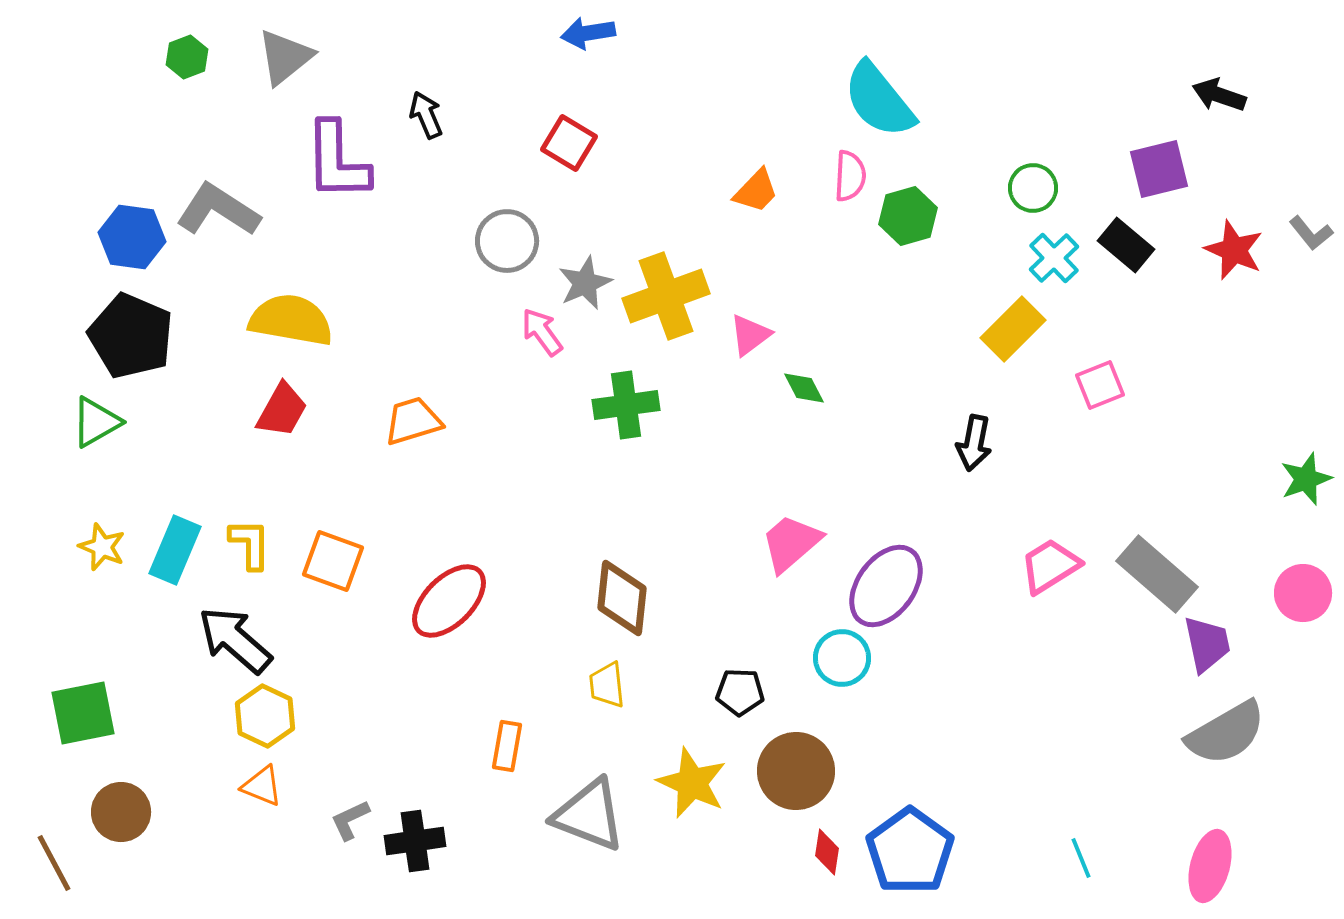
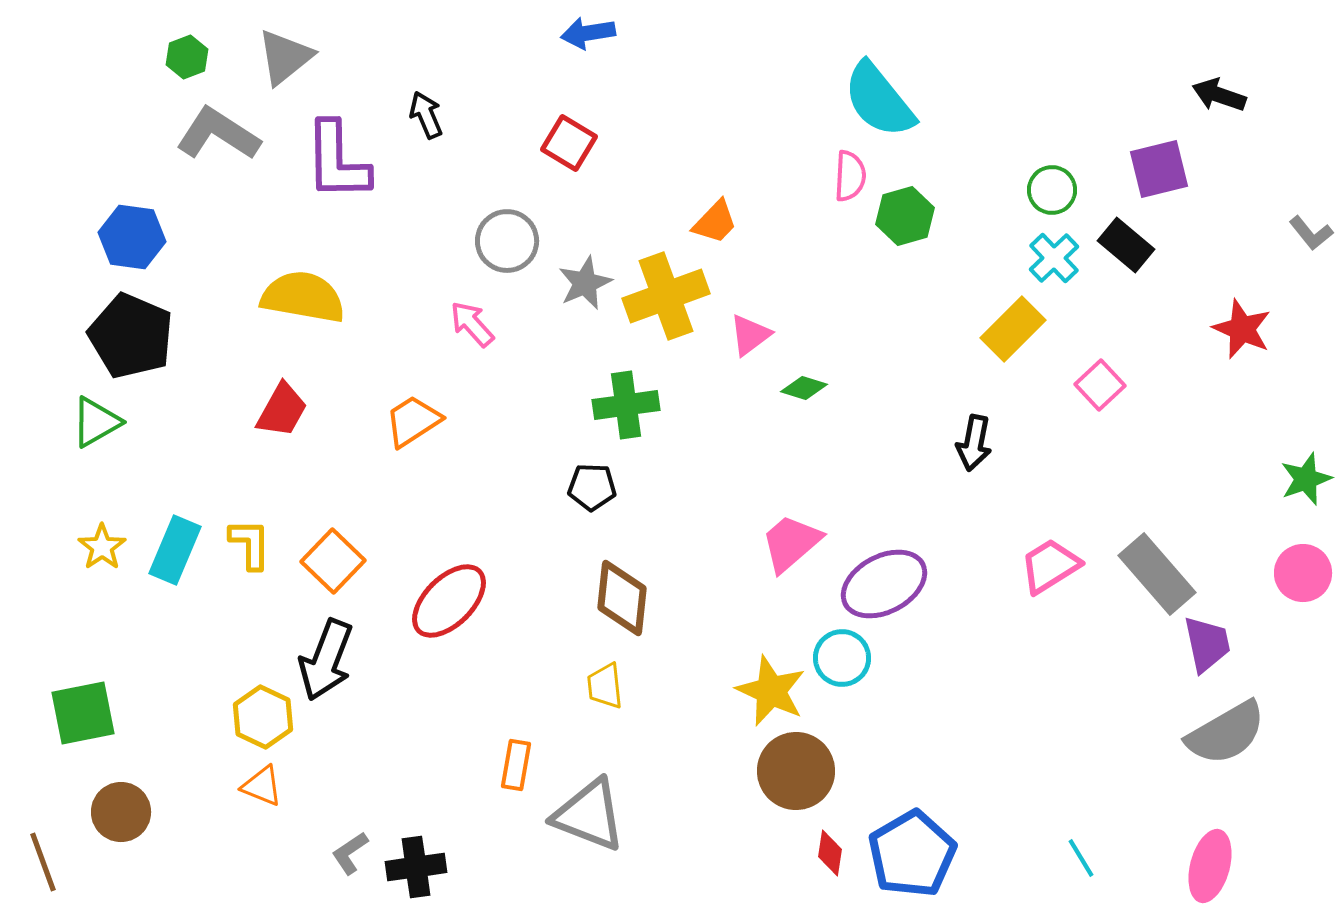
green circle at (1033, 188): moved 19 px right, 2 px down
orange trapezoid at (756, 191): moved 41 px left, 31 px down
gray L-shape at (218, 210): moved 76 px up
green hexagon at (908, 216): moved 3 px left
red star at (1234, 250): moved 8 px right, 79 px down
yellow semicircle at (291, 320): moved 12 px right, 23 px up
pink arrow at (542, 332): moved 70 px left, 8 px up; rotated 6 degrees counterclockwise
pink square at (1100, 385): rotated 21 degrees counterclockwise
green diamond at (804, 388): rotated 45 degrees counterclockwise
orange trapezoid at (413, 421): rotated 16 degrees counterclockwise
yellow star at (102, 547): rotated 15 degrees clockwise
orange square at (333, 561): rotated 24 degrees clockwise
gray rectangle at (1157, 574): rotated 8 degrees clockwise
purple ellipse at (886, 586): moved 2 px left, 2 px up; rotated 26 degrees clockwise
pink circle at (1303, 593): moved 20 px up
black arrow at (235, 640): moved 91 px right, 20 px down; rotated 110 degrees counterclockwise
yellow trapezoid at (607, 685): moved 2 px left, 1 px down
black pentagon at (740, 692): moved 148 px left, 205 px up
yellow hexagon at (265, 716): moved 2 px left, 1 px down
orange rectangle at (507, 746): moved 9 px right, 19 px down
yellow star at (692, 783): moved 79 px right, 92 px up
gray L-shape at (350, 820): moved 33 px down; rotated 9 degrees counterclockwise
black cross at (415, 841): moved 1 px right, 26 px down
blue pentagon at (910, 851): moved 2 px right, 3 px down; rotated 6 degrees clockwise
red diamond at (827, 852): moved 3 px right, 1 px down
cyan line at (1081, 858): rotated 9 degrees counterclockwise
brown line at (54, 863): moved 11 px left, 1 px up; rotated 8 degrees clockwise
